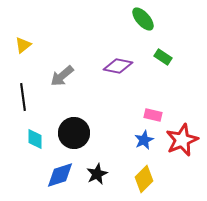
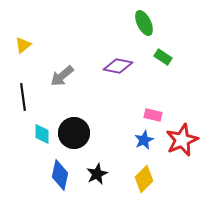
green ellipse: moved 1 px right, 4 px down; rotated 15 degrees clockwise
cyan diamond: moved 7 px right, 5 px up
blue diamond: rotated 60 degrees counterclockwise
